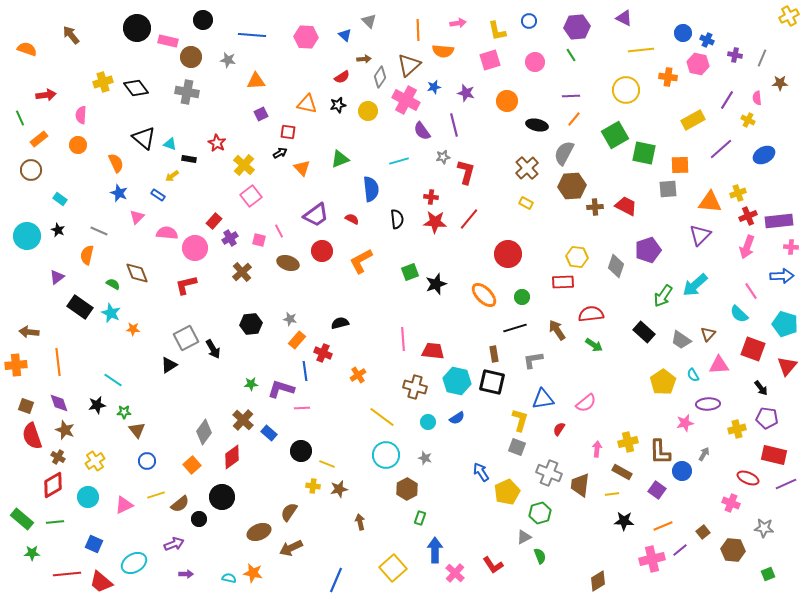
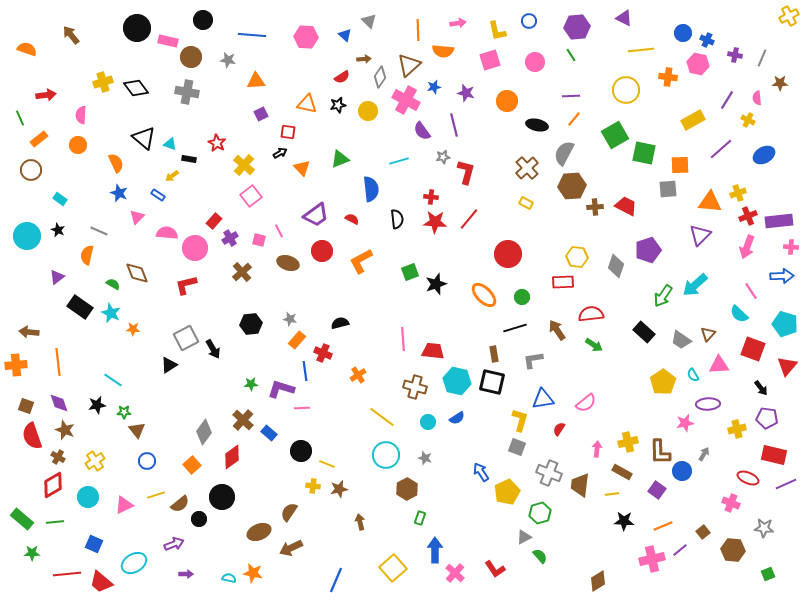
green semicircle at (540, 556): rotated 21 degrees counterclockwise
red L-shape at (493, 565): moved 2 px right, 4 px down
